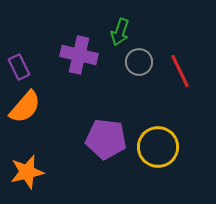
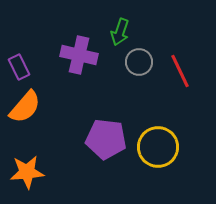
orange star: rotated 8 degrees clockwise
